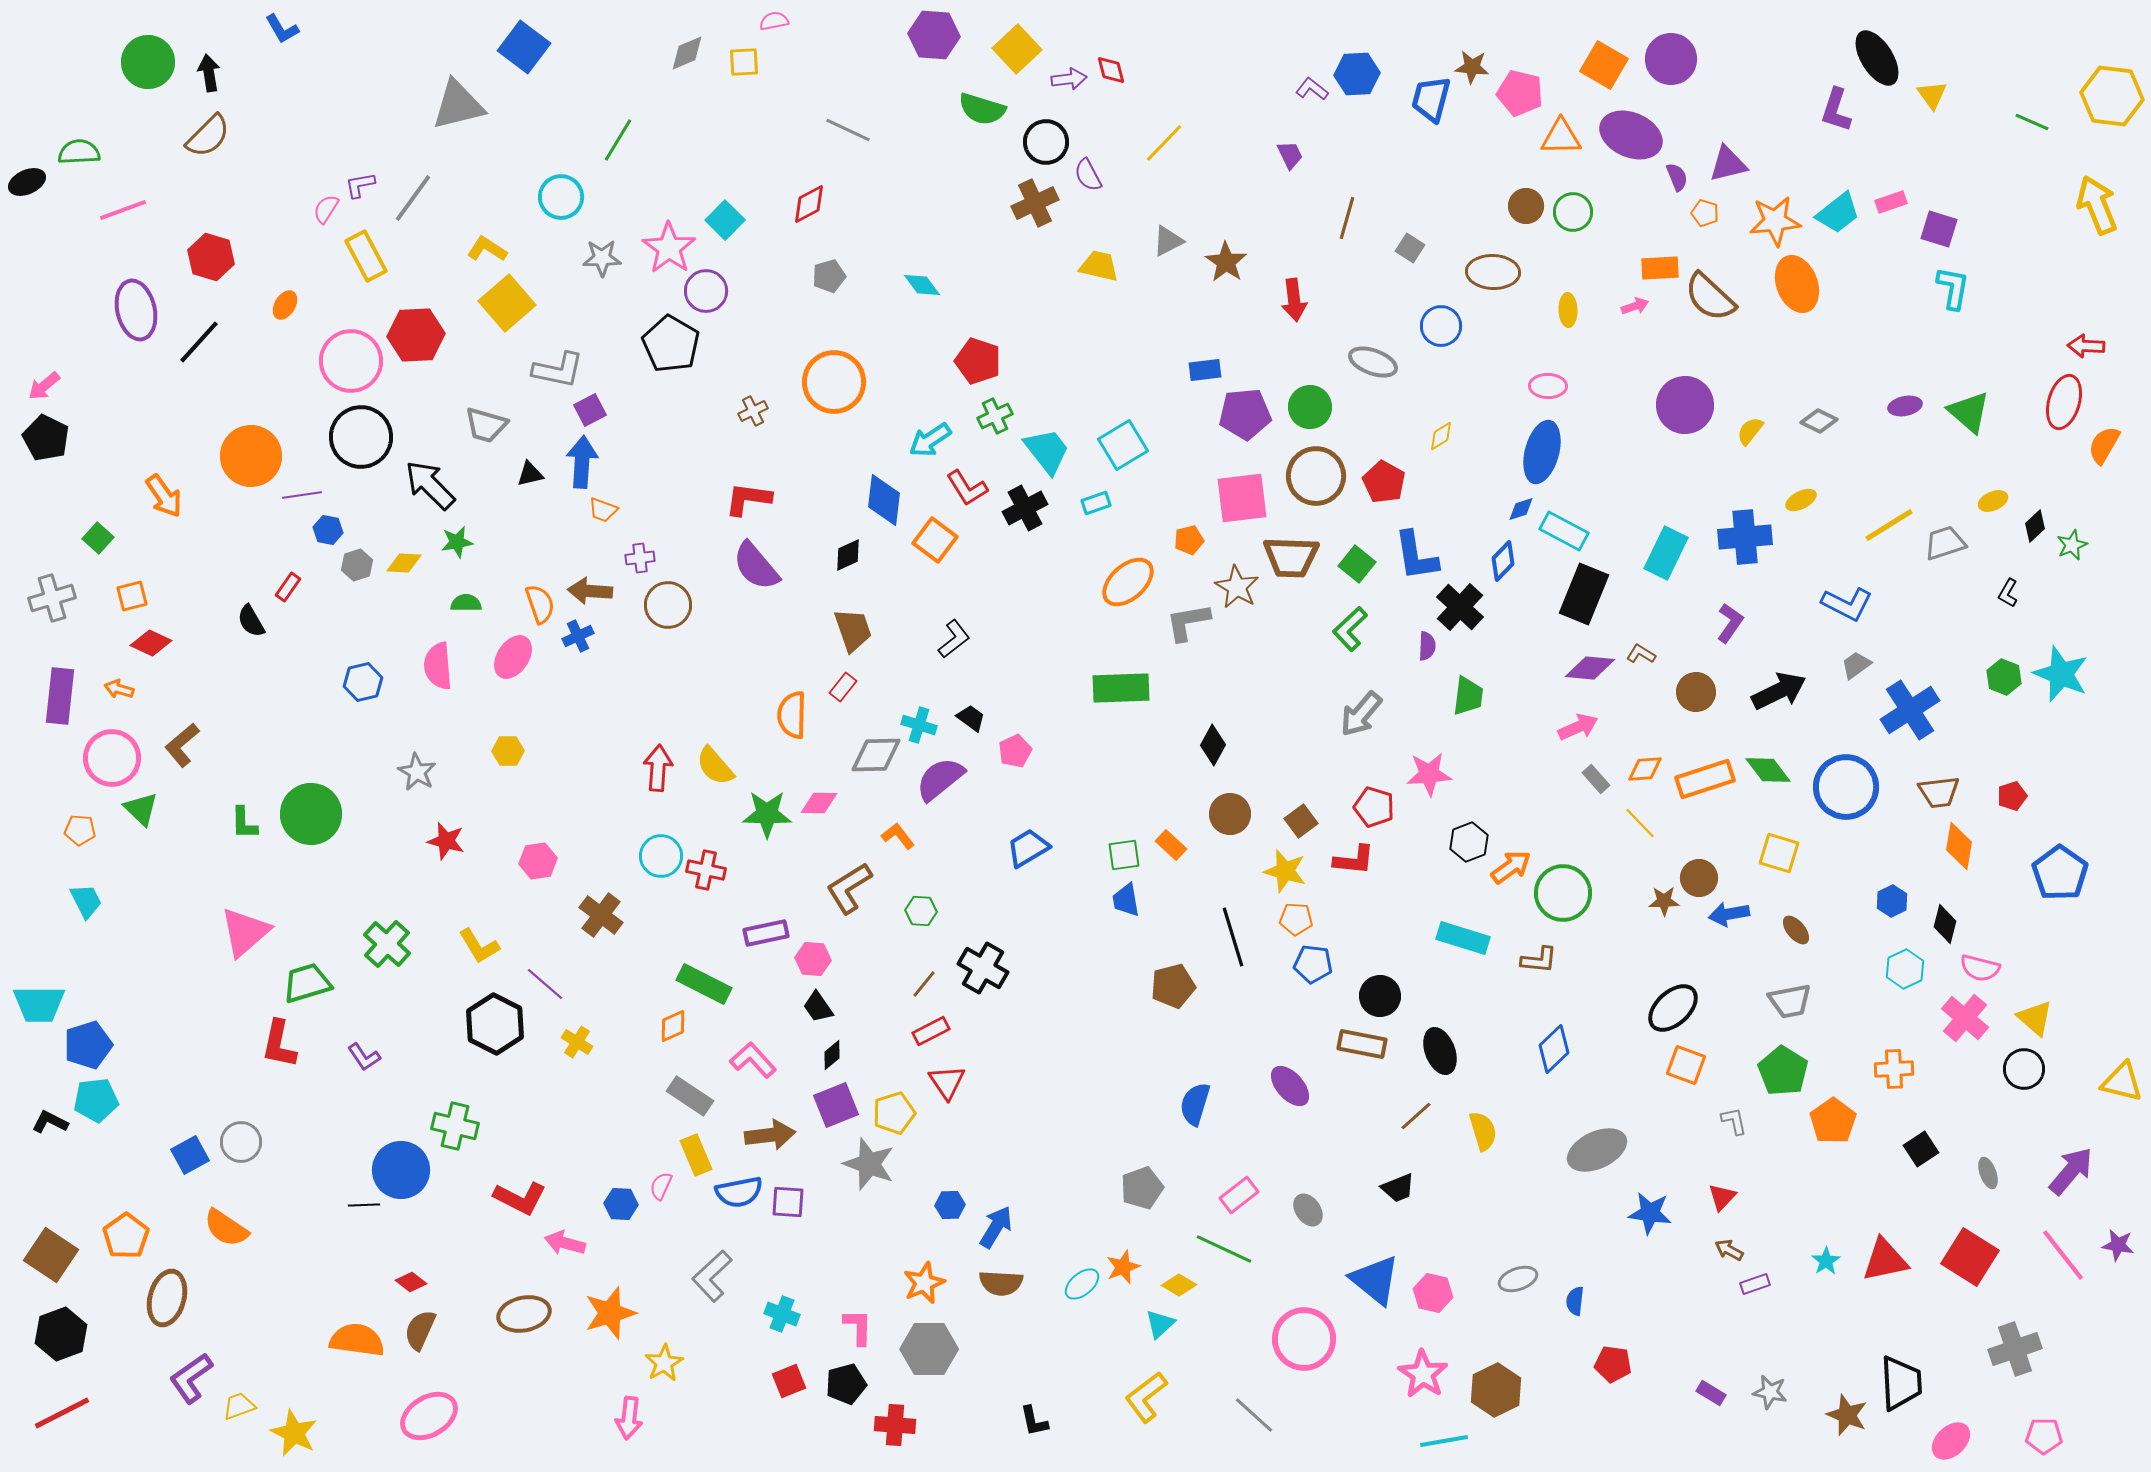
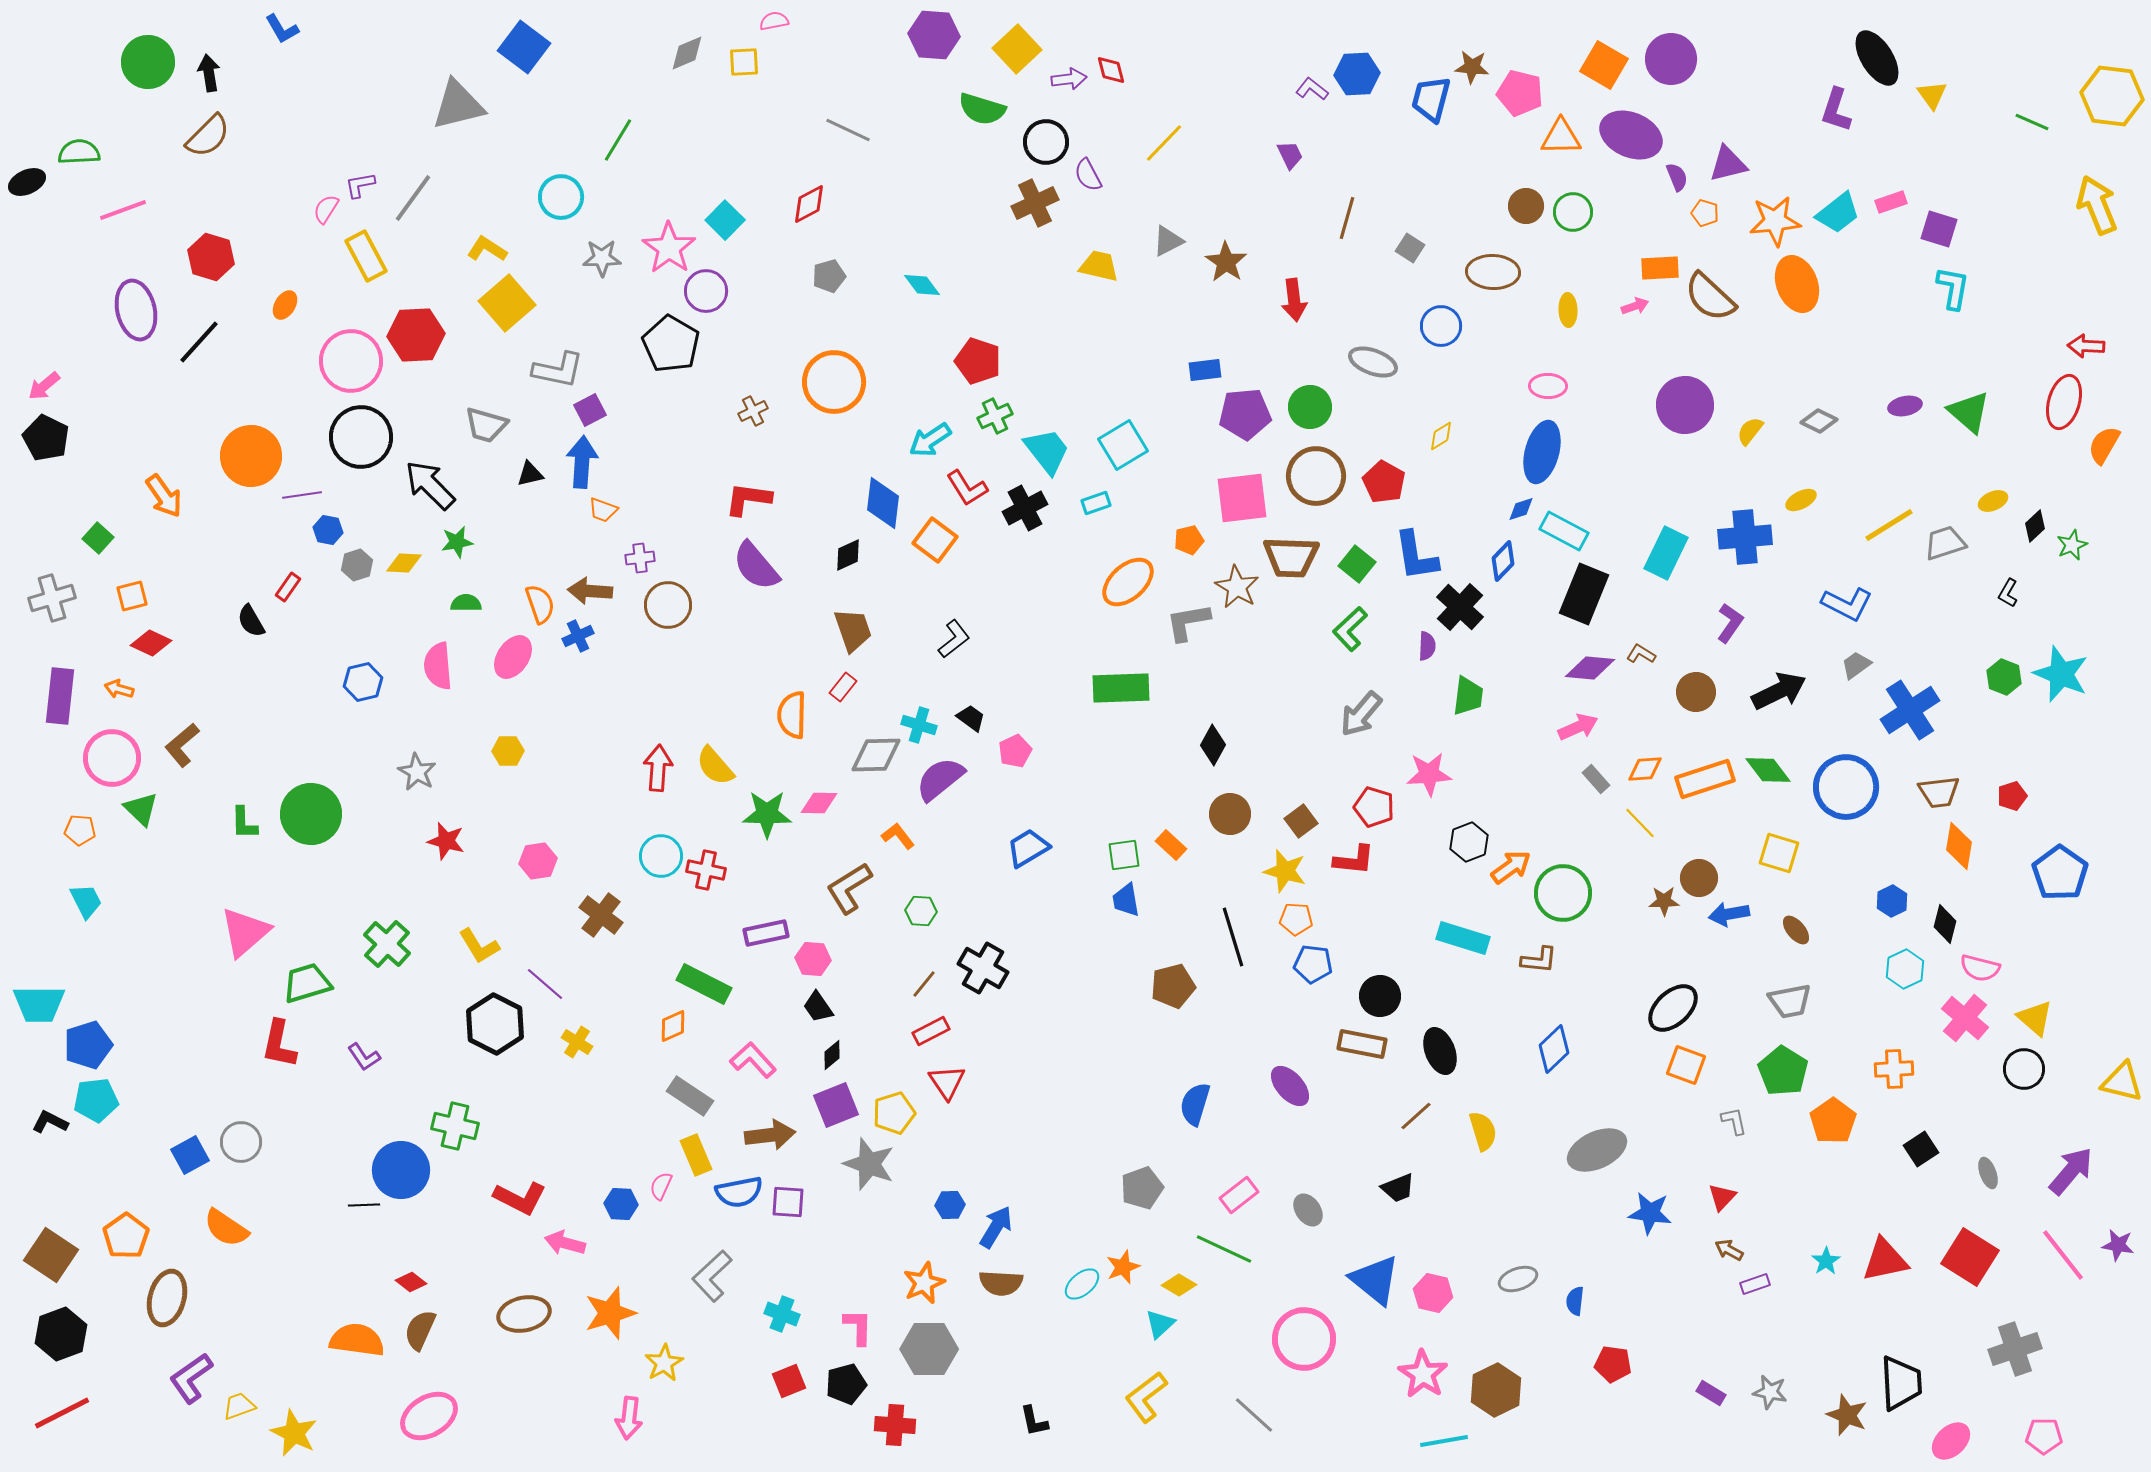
blue diamond at (884, 500): moved 1 px left, 3 px down
